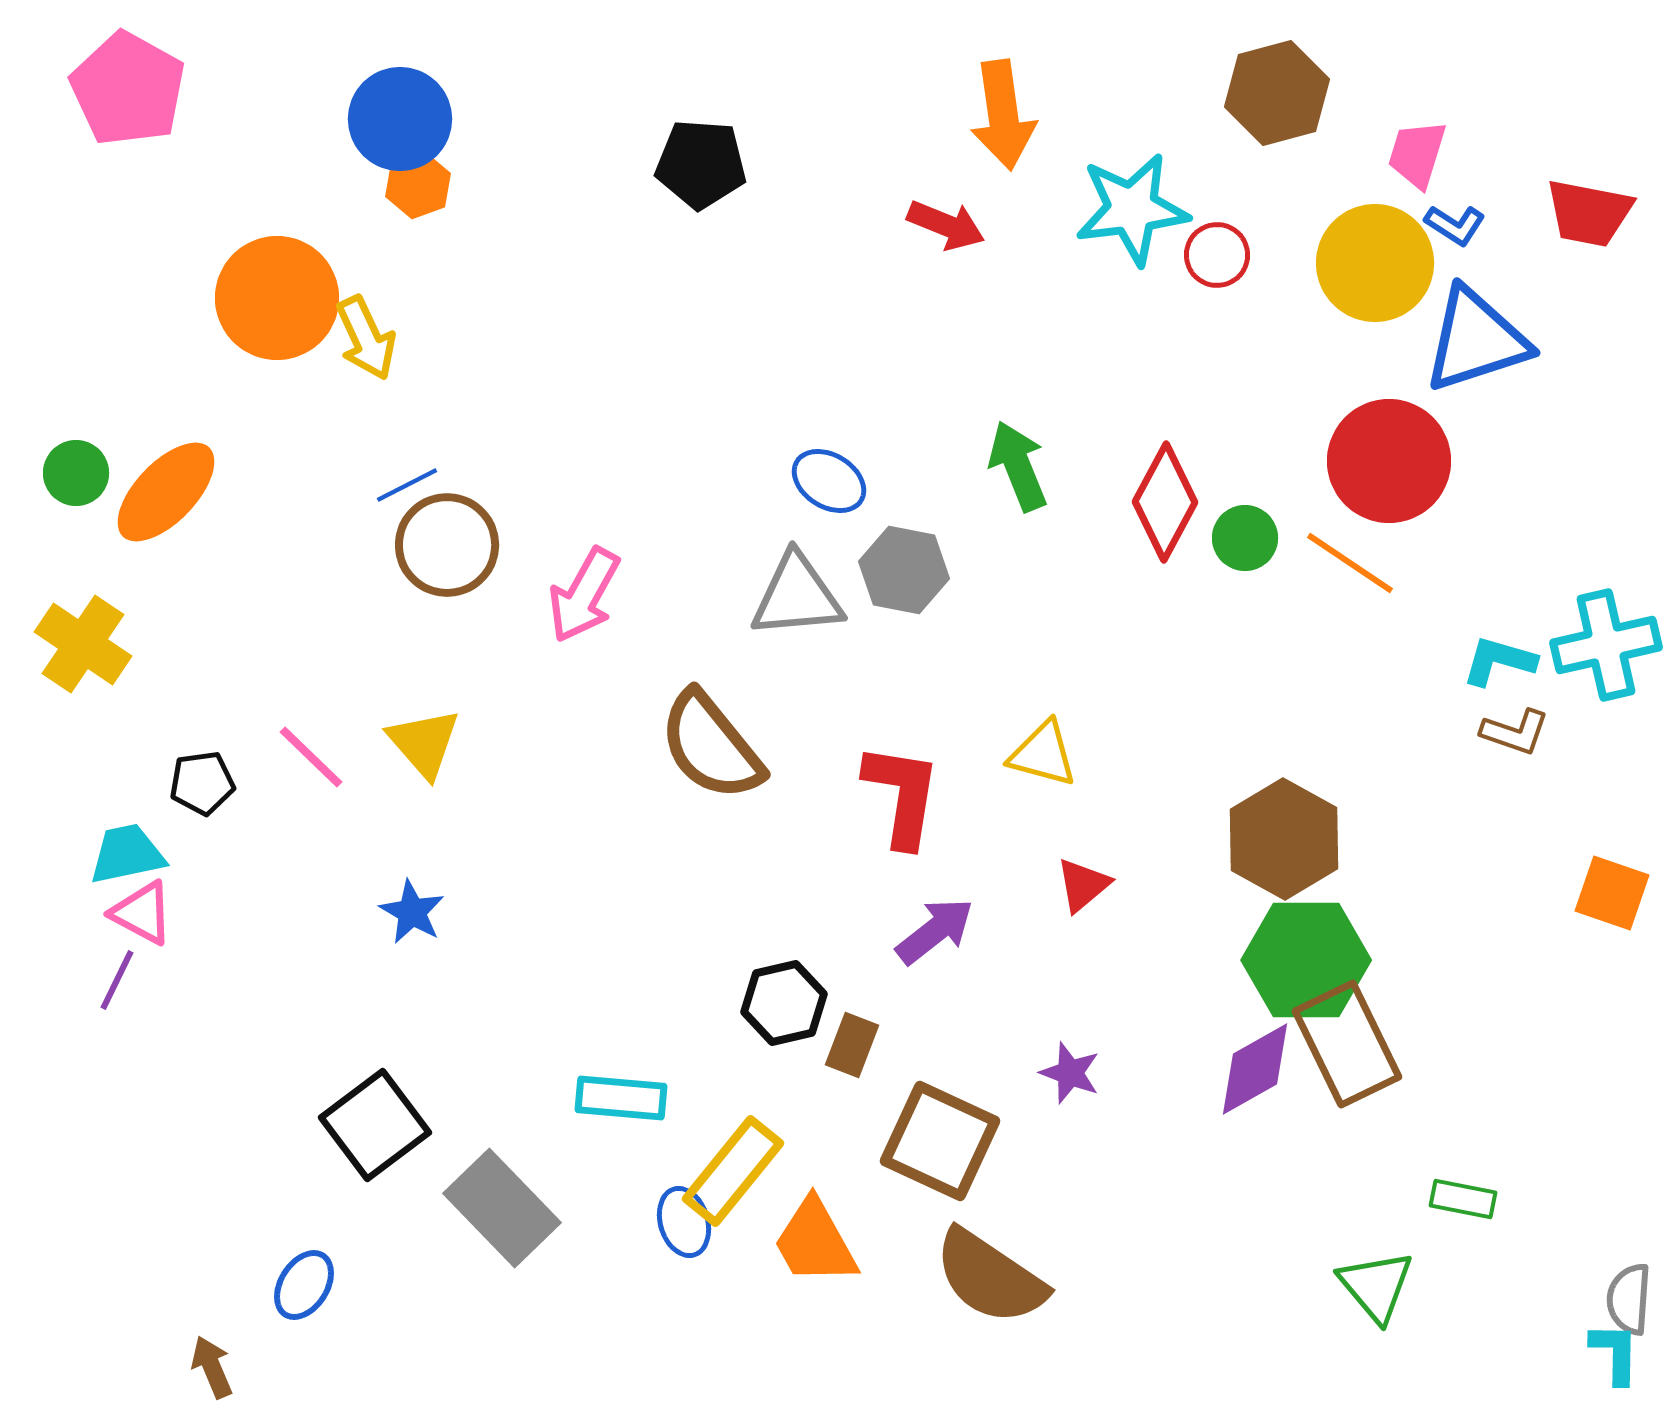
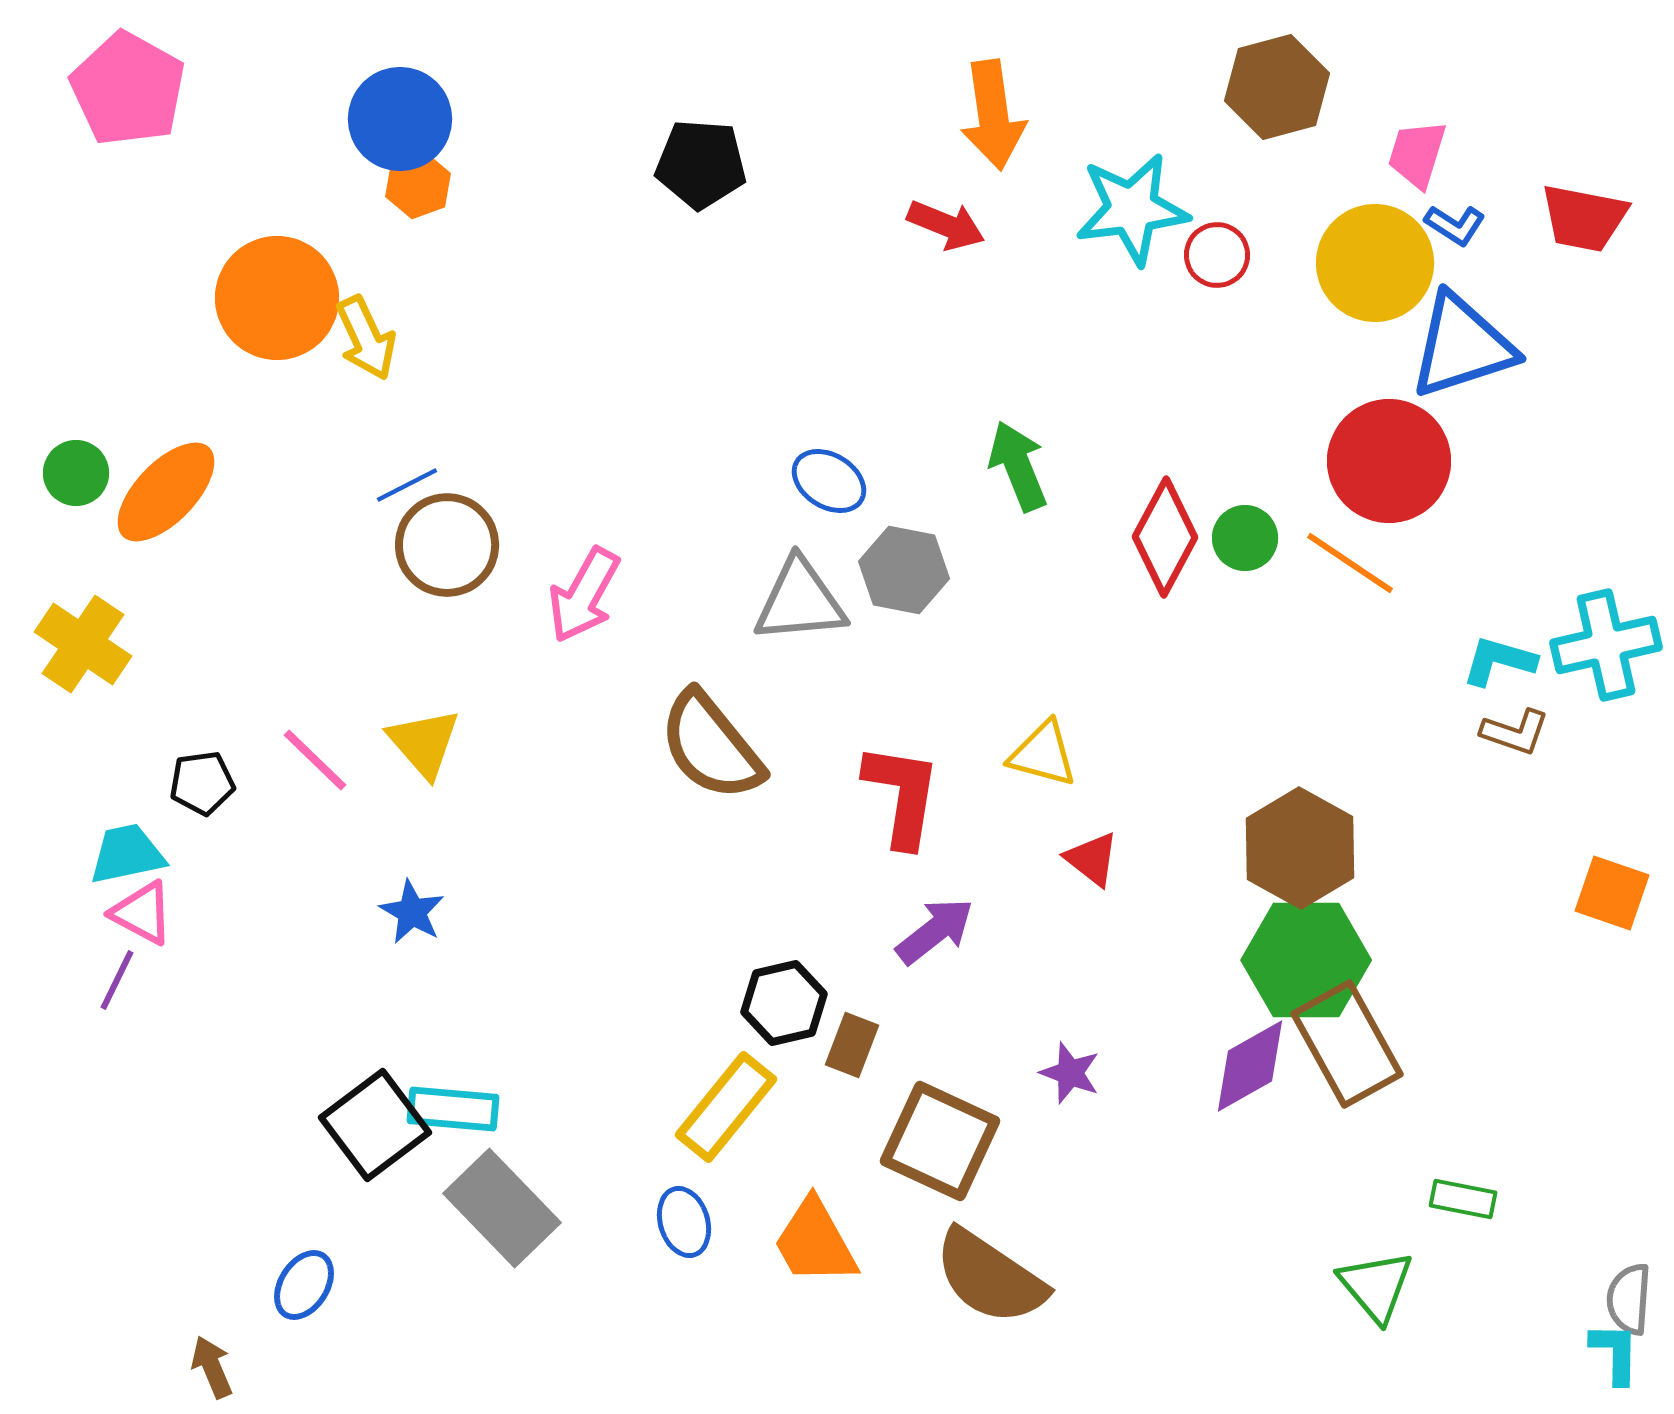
brown hexagon at (1277, 93): moved 6 px up
orange arrow at (1003, 115): moved 10 px left
red trapezoid at (1589, 213): moved 5 px left, 5 px down
blue triangle at (1476, 340): moved 14 px left, 6 px down
red diamond at (1165, 502): moved 35 px down
gray triangle at (797, 596): moved 3 px right, 5 px down
pink line at (311, 757): moved 4 px right, 3 px down
brown hexagon at (1284, 839): moved 16 px right, 9 px down
red triangle at (1083, 885): moved 9 px right, 26 px up; rotated 42 degrees counterclockwise
brown rectangle at (1347, 1044): rotated 3 degrees counterclockwise
purple diamond at (1255, 1069): moved 5 px left, 3 px up
cyan rectangle at (621, 1098): moved 168 px left, 11 px down
yellow rectangle at (733, 1171): moved 7 px left, 64 px up
